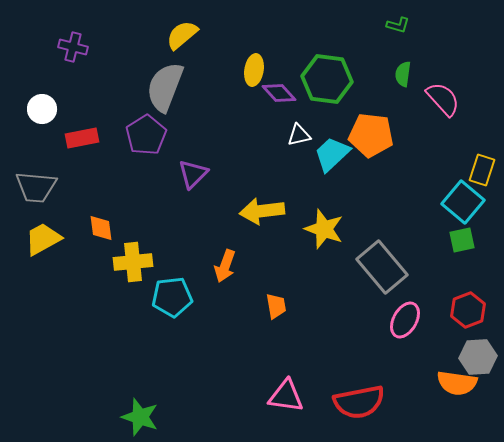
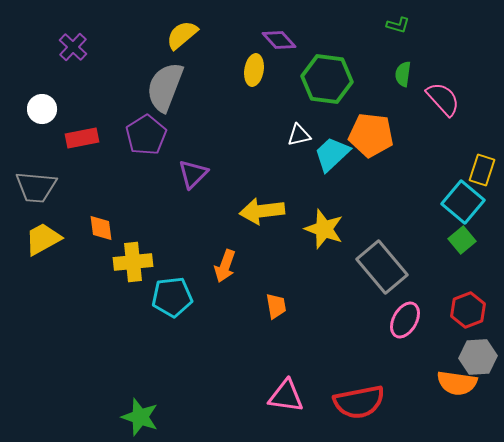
purple cross: rotated 28 degrees clockwise
purple diamond: moved 53 px up
green square: rotated 28 degrees counterclockwise
